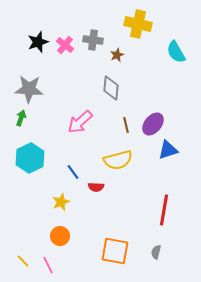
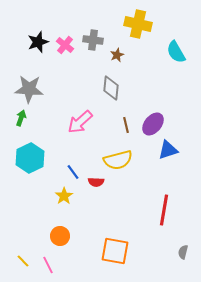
red semicircle: moved 5 px up
yellow star: moved 3 px right, 6 px up; rotated 12 degrees counterclockwise
gray semicircle: moved 27 px right
